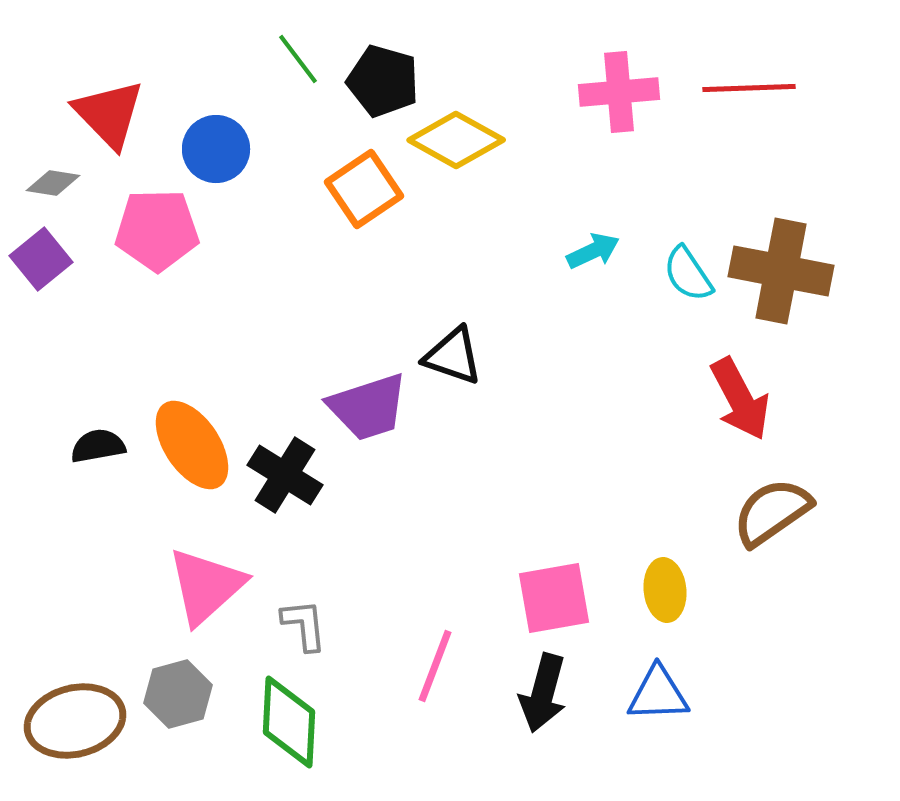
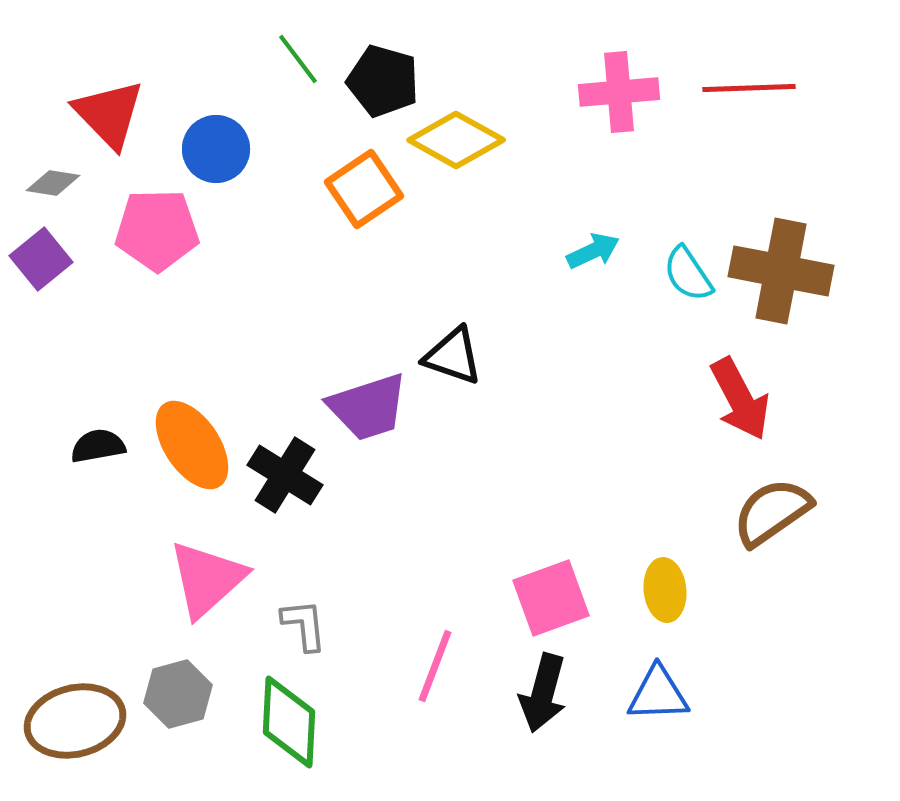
pink triangle: moved 1 px right, 7 px up
pink square: moved 3 px left; rotated 10 degrees counterclockwise
